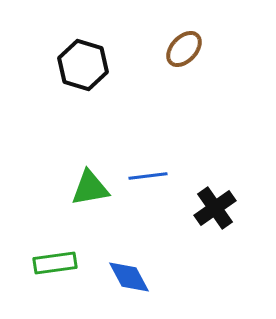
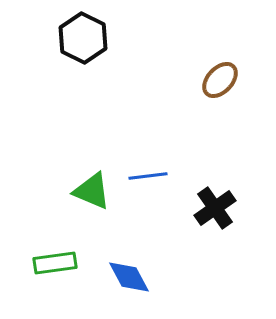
brown ellipse: moved 36 px right, 31 px down
black hexagon: moved 27 px up; rotated 9 degrees clockwise
green triangle: moved 2 px right, 3 px down; rotated 33 degrees clockwise
